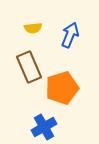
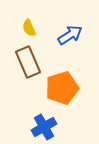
yellow semicircle: moved 4 px left; rotated 72 degrees clockwise
blue arrow: rotated 35 degrees clockwise
brown rectangle: moved 1 px left, 5 px up
